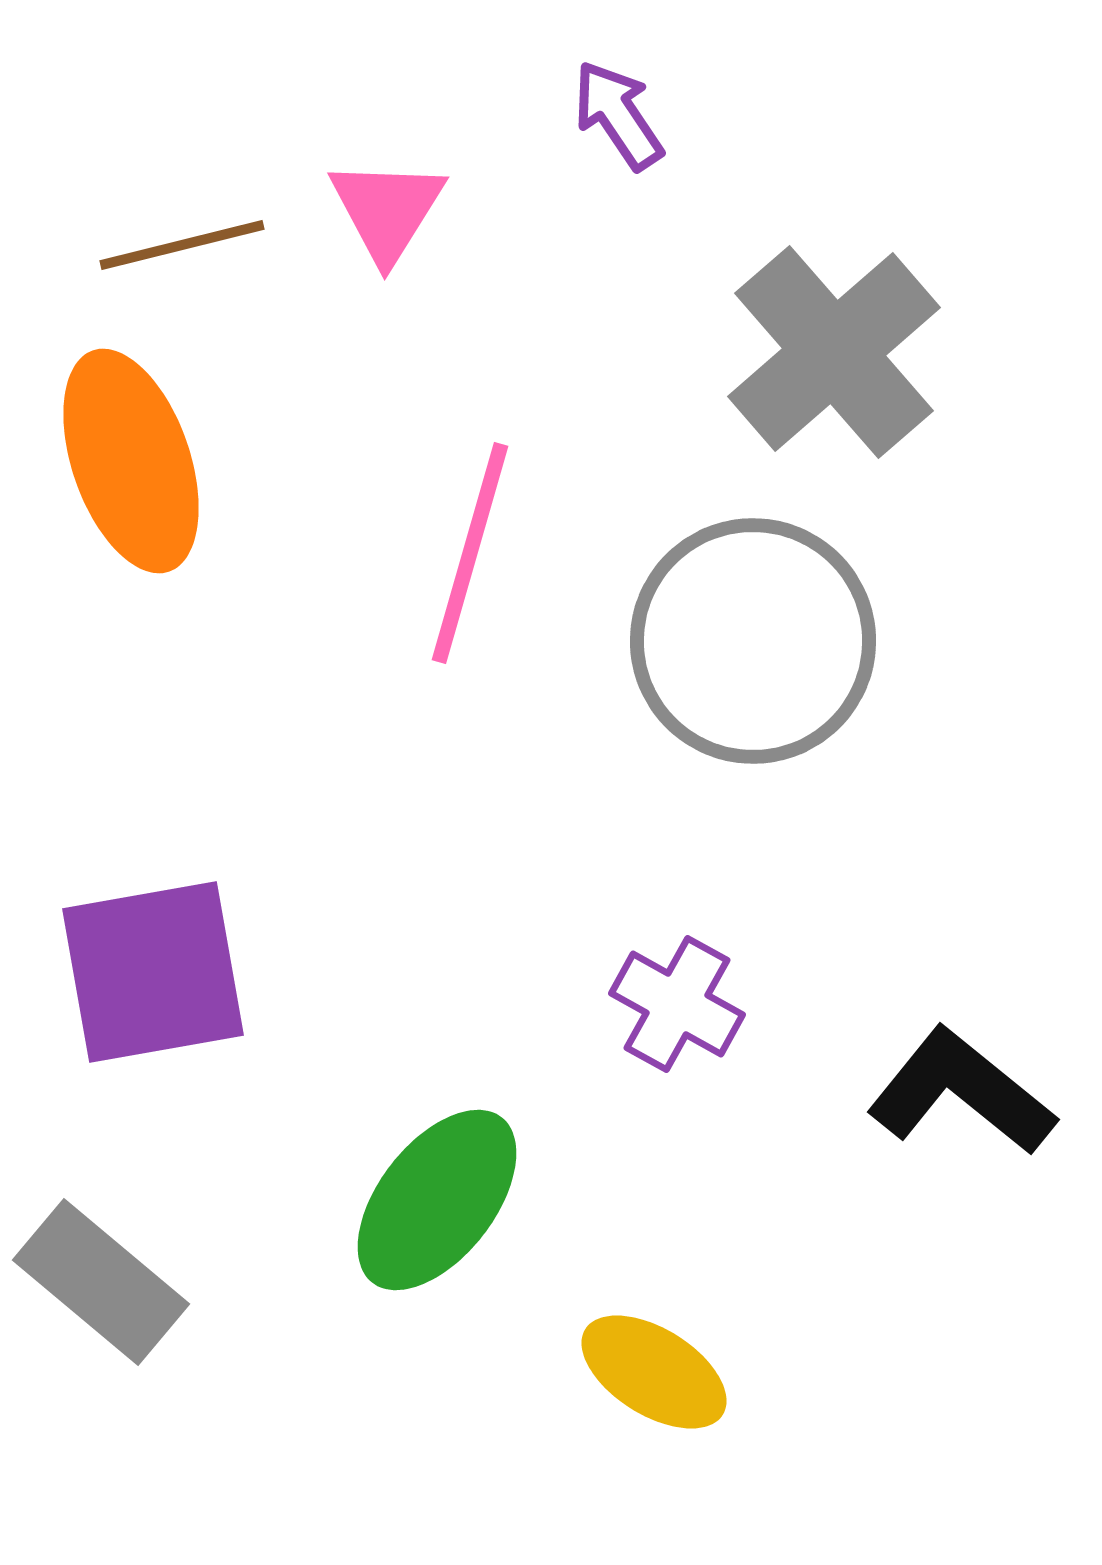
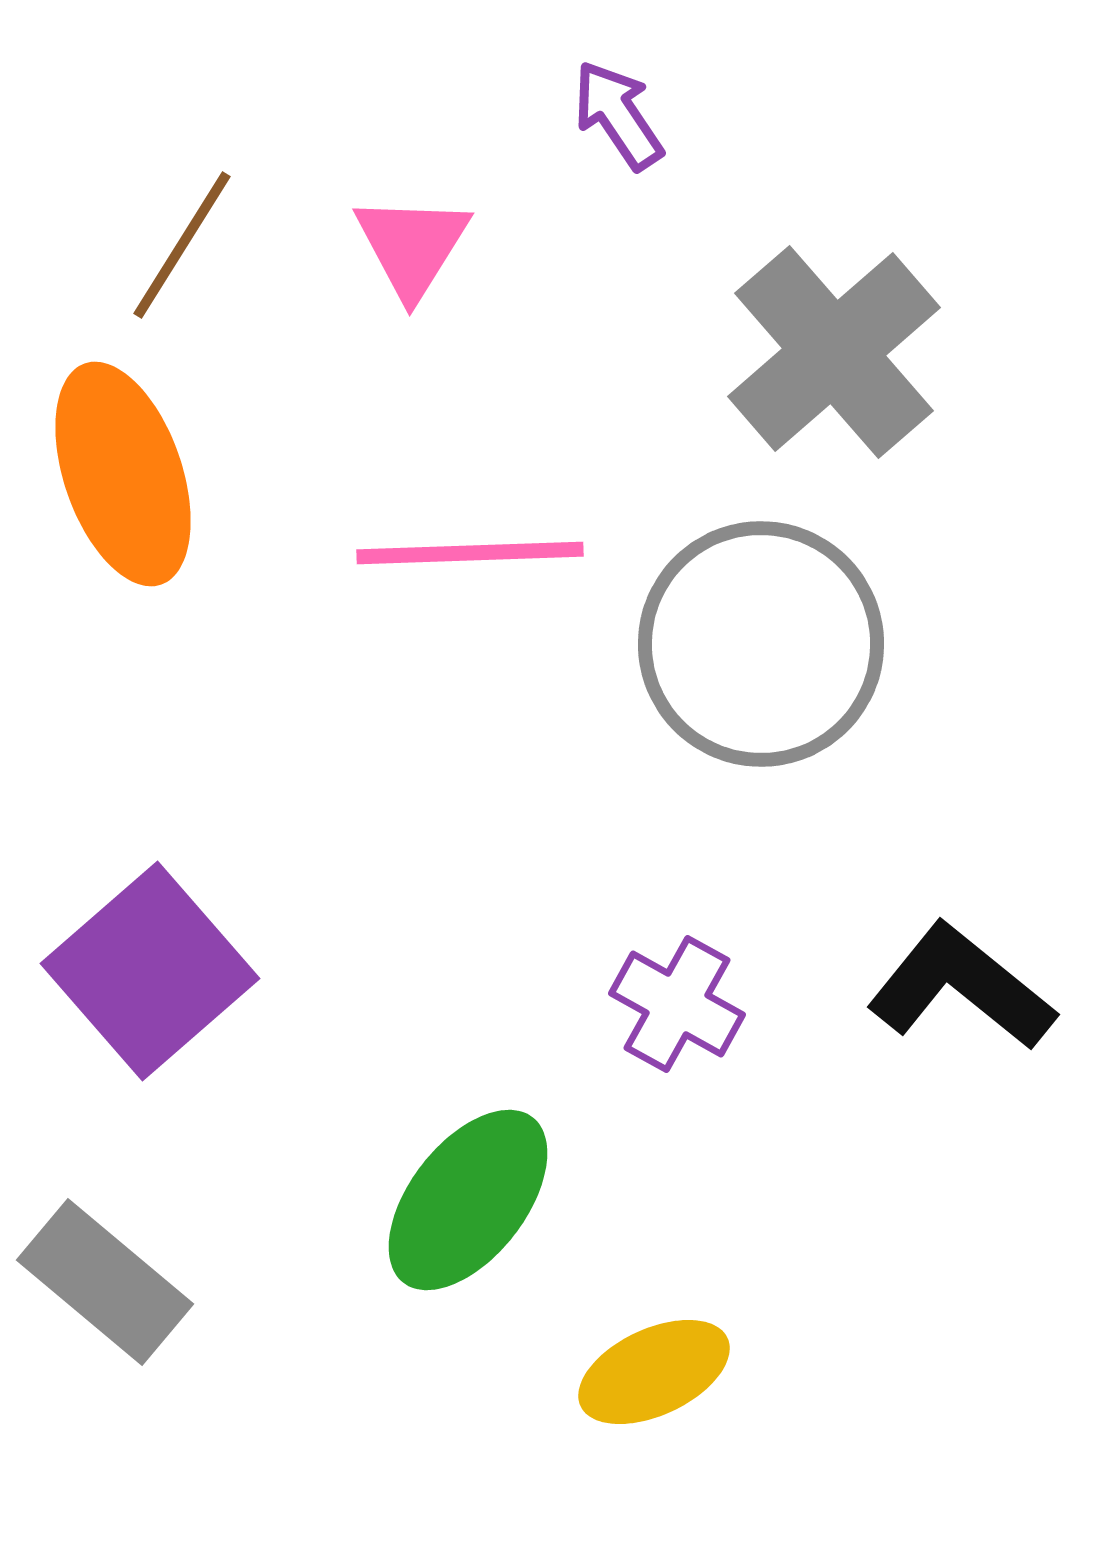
pink triangle: moved 25 px right, 36 px down
brown line: rotated 44 degrees counterclockwise
orange ellipse: moved 8 px left, 13 px down
pink line: rotated 72 degrees clockwise
gray circle: moved 8 px right, 3 px down
purple square: moved 3 px left, 1 px up; rotated 31 degrees counterclockwise
black L-shape: moved 105 px up
green ellipse: moved 31 px right
gray rectangle: moved 4 px right
yellow ellipse: rotated 57 degrees counterclockwise
